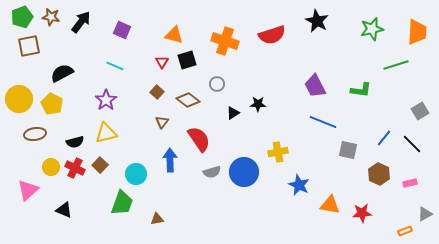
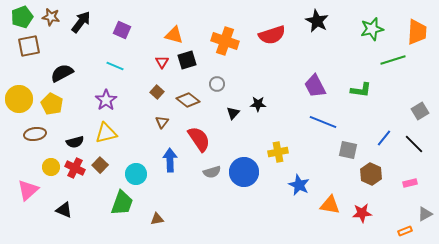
green line at (396, 65): moved 3 px left, 5 px up
black triangle at (233, 113): rotated 16 degrees counterclockwise
black line at (412, 144): moved 2 px right
brown hexagon at (379, 174): moved 8 px left
